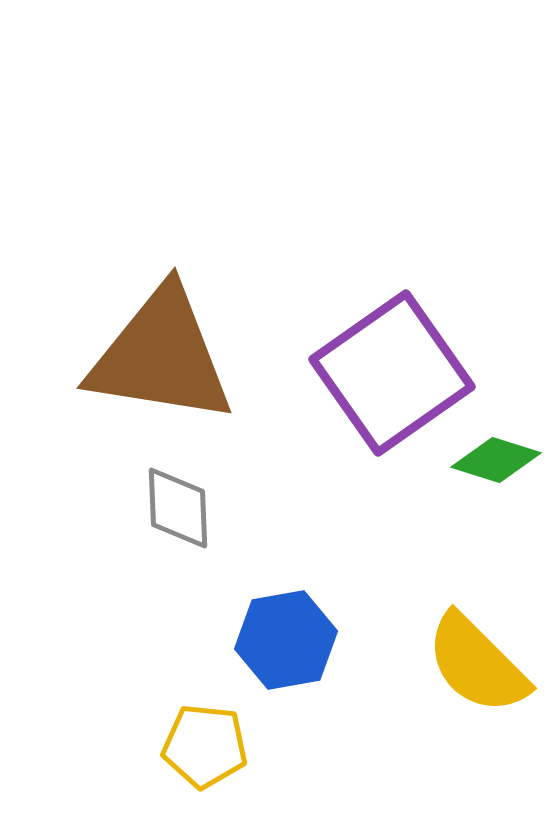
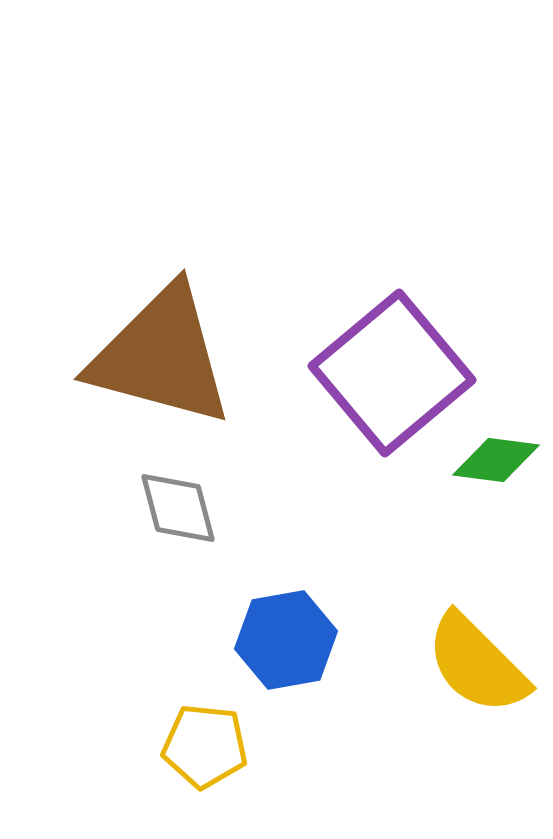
brown triangle: rotated 6 degrees clockwise
purple square: rotated 5 degrees counterclockwise
green diamond: rotated 10 degrees counterclockwise
gray diamond: rotated 12 degrees counterclockwise
